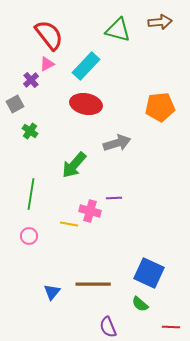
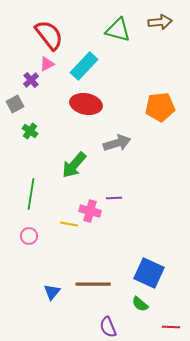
cyan rectangle: moved 2 px left
